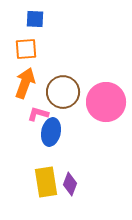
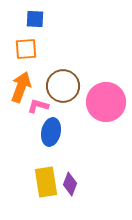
orange arrow: moved 4 px left, 4 px down
brown circle: moved 6 px up
pink L-shape: moved 8 px up
